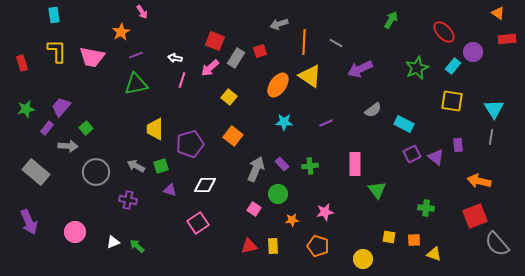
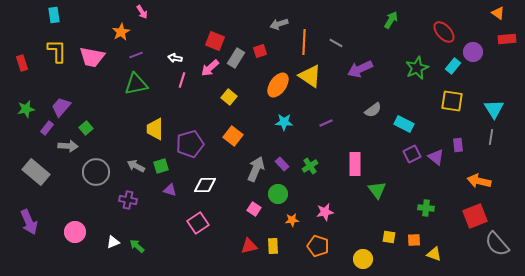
green cross at (310, 166): rotated 28 degrees counterclockwise
